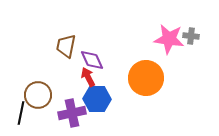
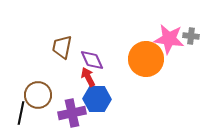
brown trapezoid: moved 4 px left, 1 px down
orange circle: moved 19 px up
